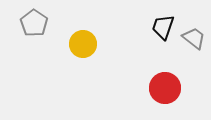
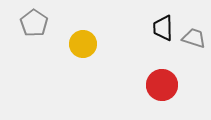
black trapezoid: moved 1 px down; rotated 20 degrees counterclockwise
gray trapezoid: rotated 20 degrees counterclockwise
red circle: moved 3 px left, 3 px up
